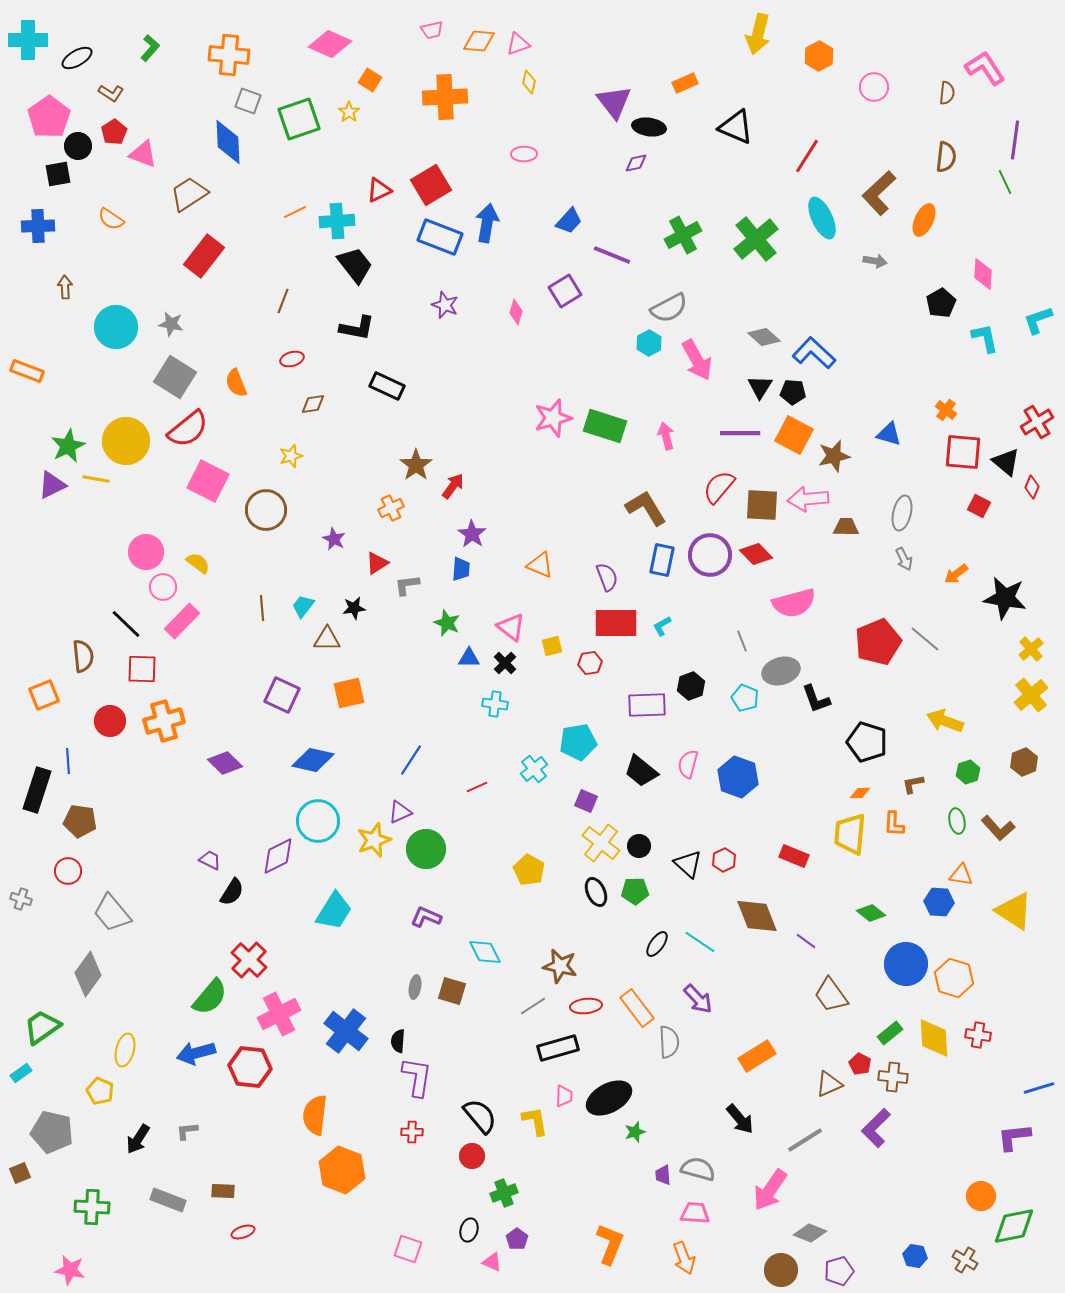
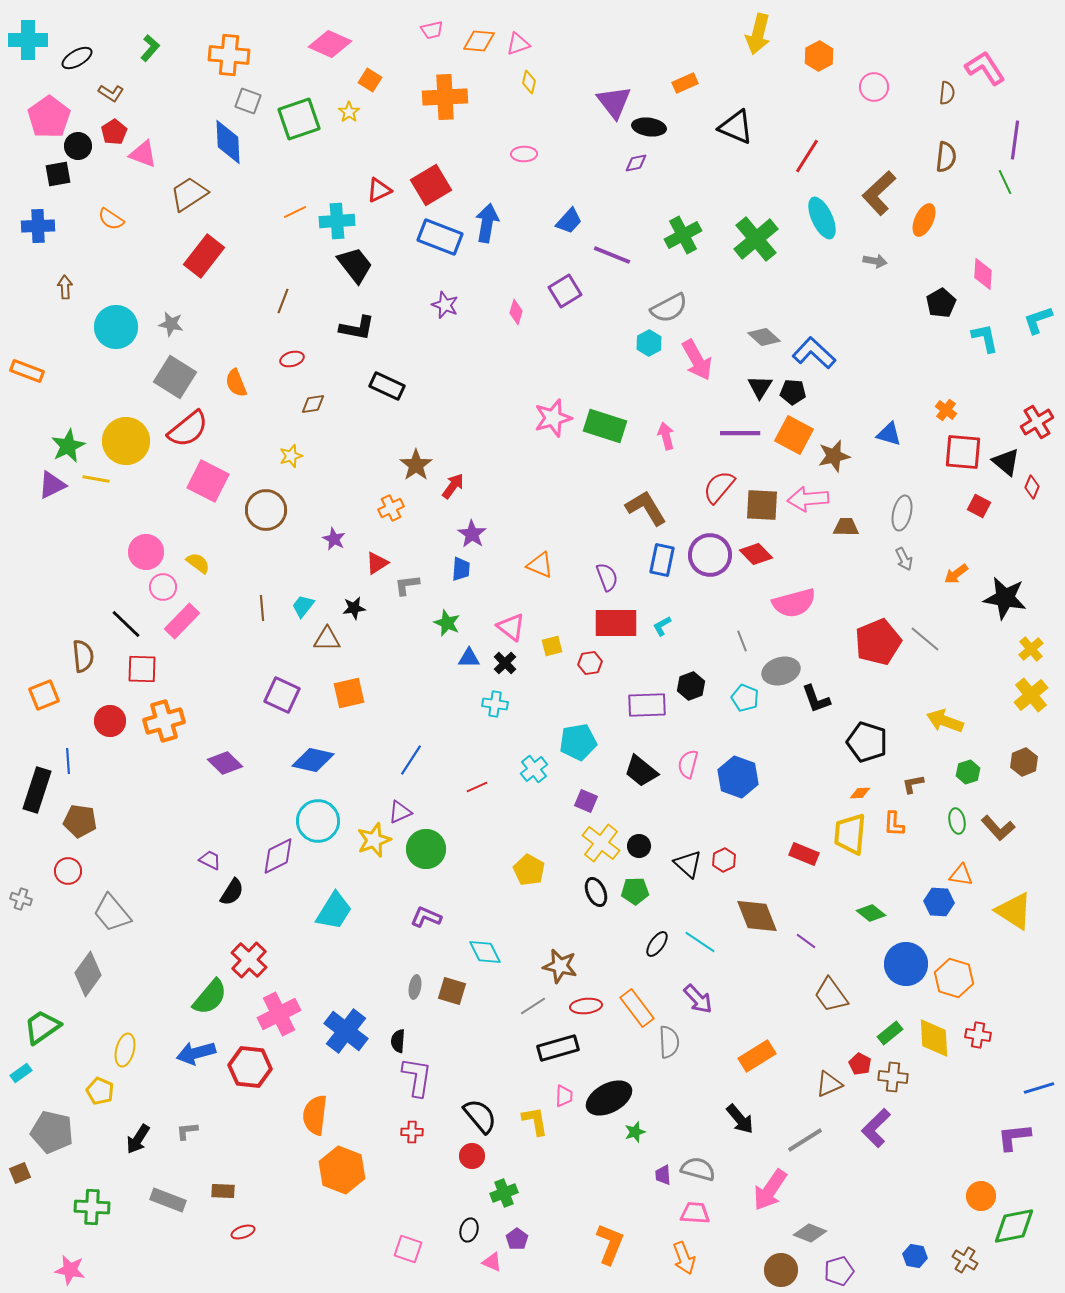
red rectangle at (794, 856): moved 10 px right, 2 px up
